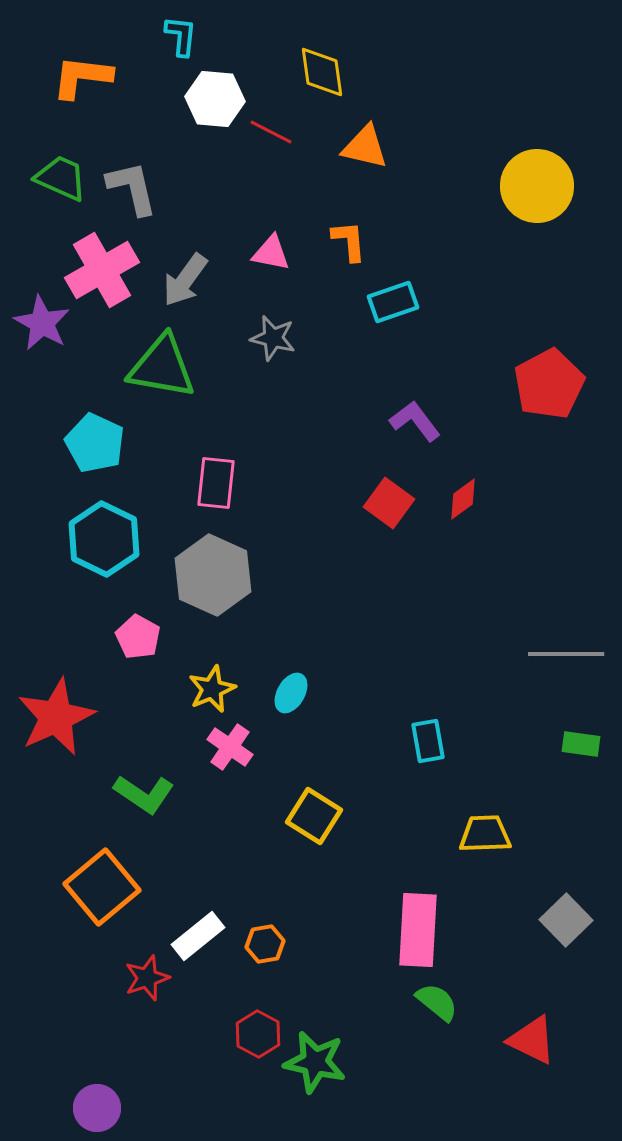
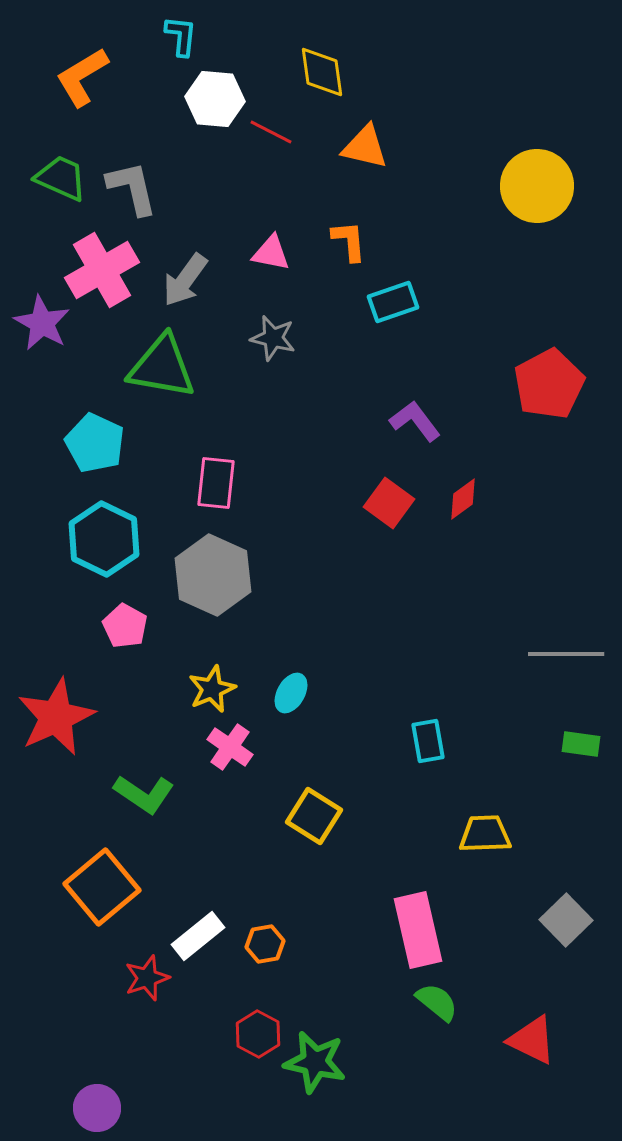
orange L-shape at (82, 77): rotated 38 degrees counterclockwise
pink pentagon at (138, 637): moved 13 px left, 11 px up
pink rectangle at (418, 930): rotated 16 degrees counterclockwise
